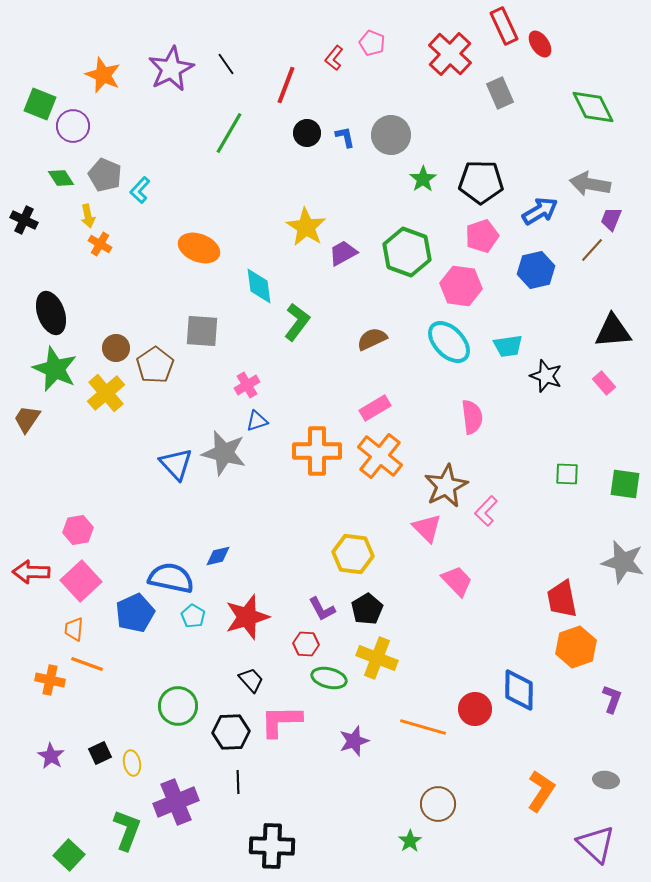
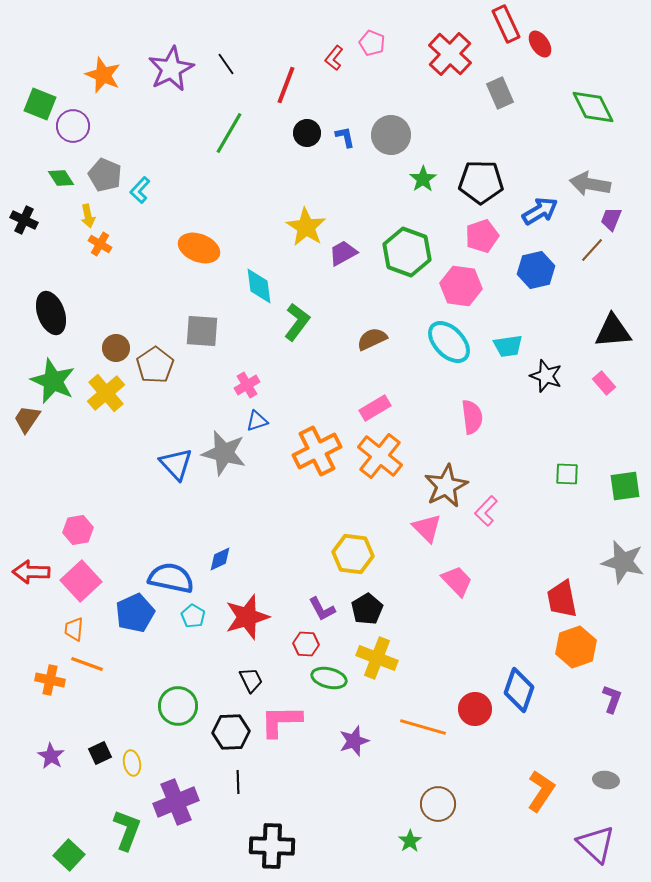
red rectangle at (504, 26): moved 2 px right, 2 px up
green star at (55, 369): moved 2 px left, 12 px down
orange cross at (317, 451): rotated 27 degrees counterclockwise
green square at (625, 484): moved 2 px down; rotated 16 degrees counterclockwise
blue diamond at (218, 556): moved 2 px right, 3 px down; rotated 12 degrees counterclockwise
black trapezoid at (251, 680): rotated 16 degrees clockwise
blue diamond at (519, 690): rotated 18 degrees clockwise
